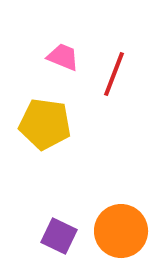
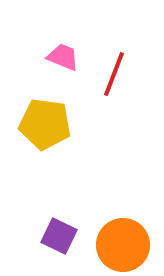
orange circle: moved 2 px right, 14 px down
